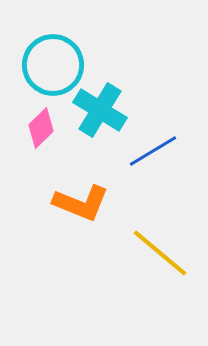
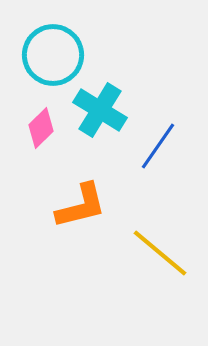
cyan circle: moved 10 px up
blue line: moved 5 px right, 5 px up; rotated 24 degrees counterclockwise
orange L-shape: moved 3 px down; rotated 36 degrees counterclockwise
